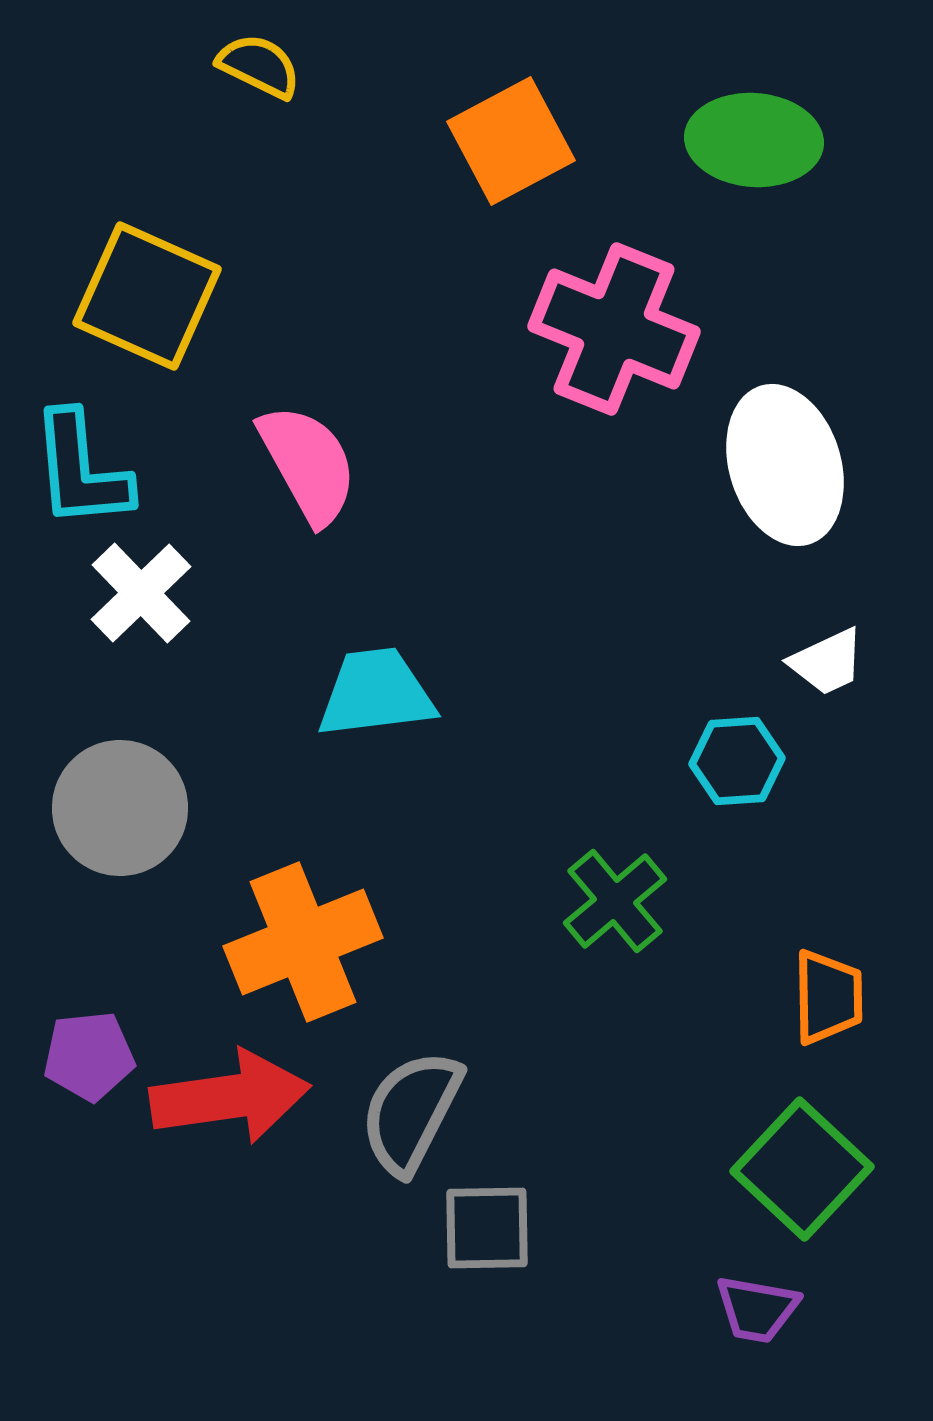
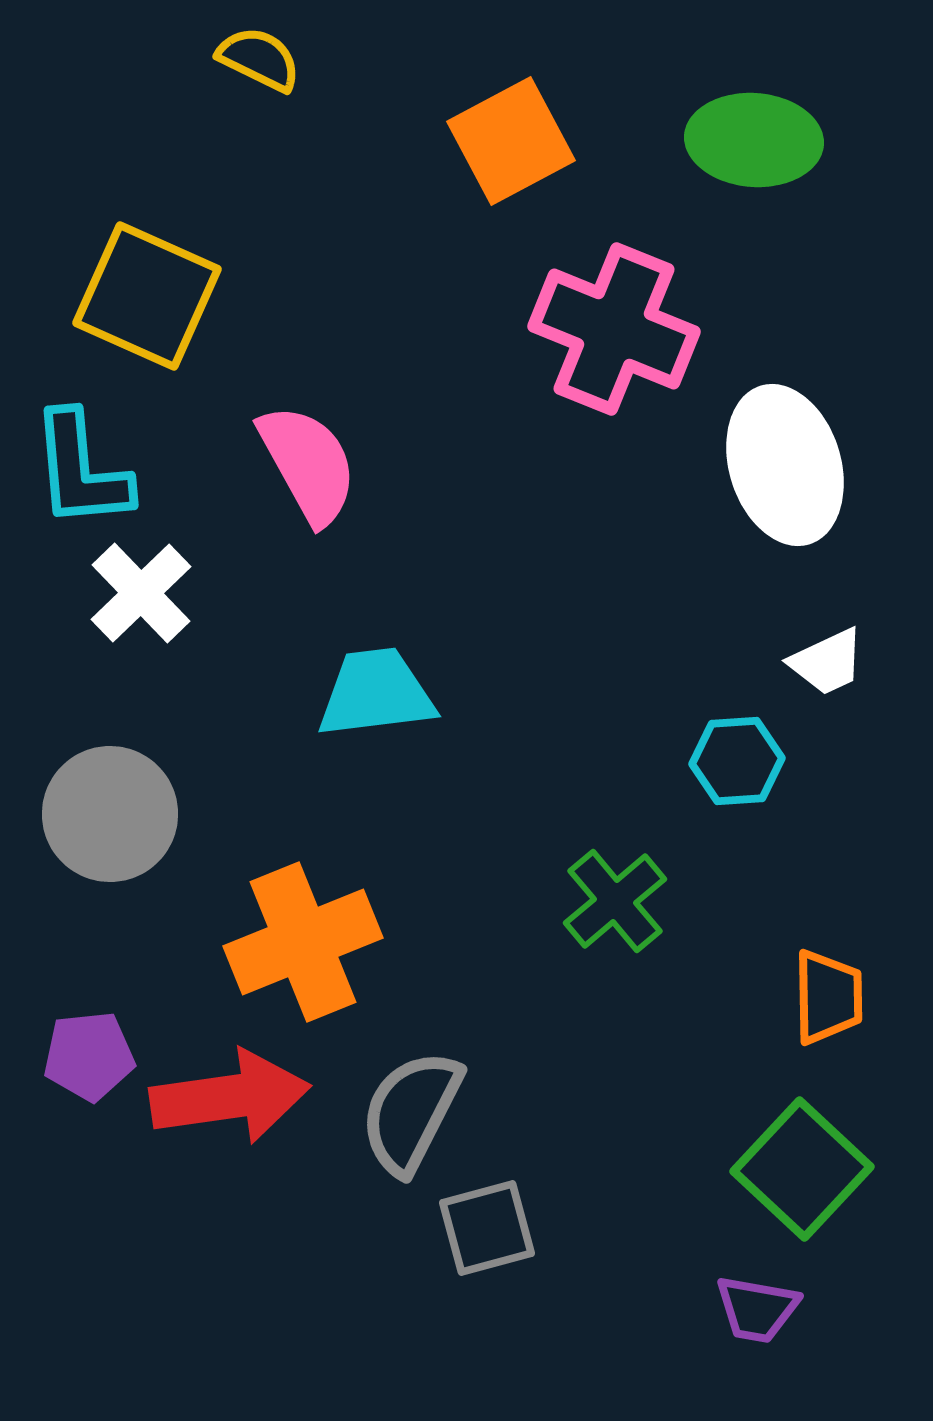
yellow semicircle: moved 7 px up
gray circle: moved 10 px left, 6 px down
gray square: rotated 14 degrees counterclockwise
